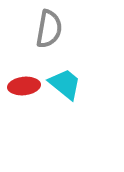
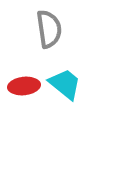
gray semicircle: rotated 18 degrees counterclockwise
